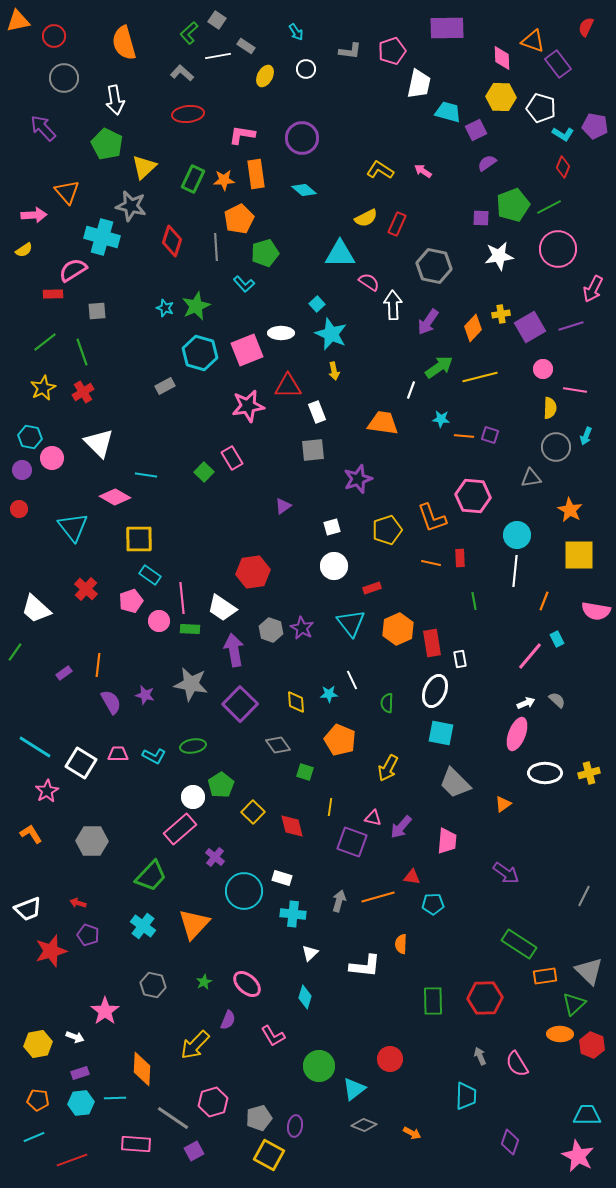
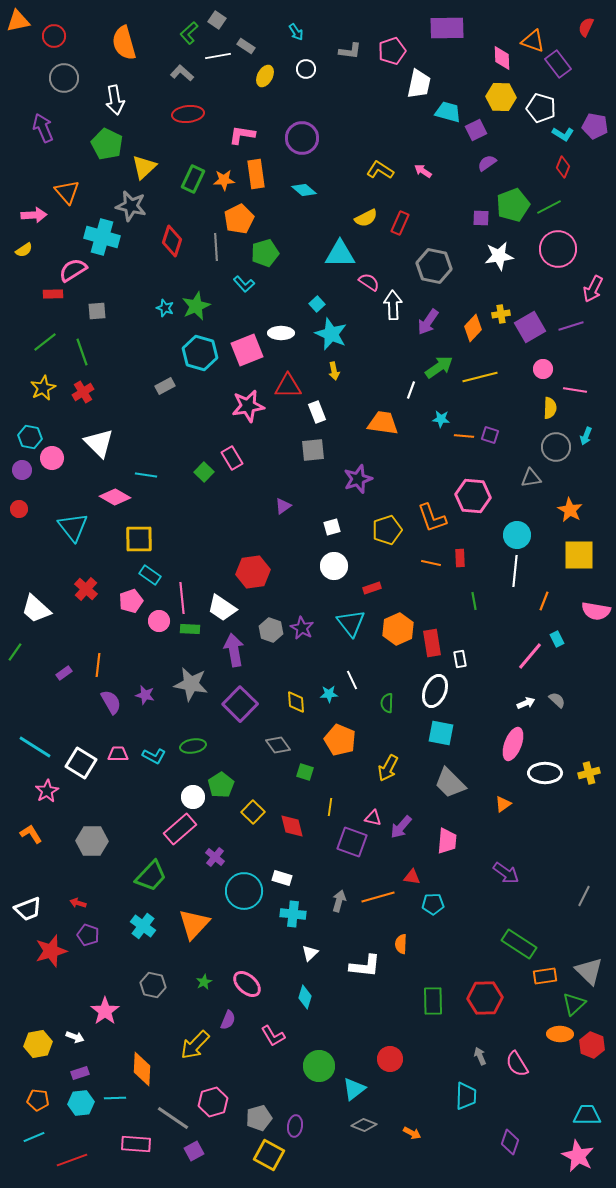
purple arrow at (43, 128): rotated 20 degrees clockwise
red rectangle at (397, 224): moved 3 px right, 1 px up
pink ellipse at (517, 734): moved 4 px left, 10 px down
gray trapezoid at (455, 783): moved 5 px left
